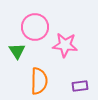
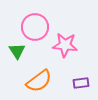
orange semicircle: rotated 52 degrees clockwise
purple rectangle: moved 1 px right, 3 px up
